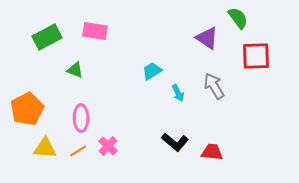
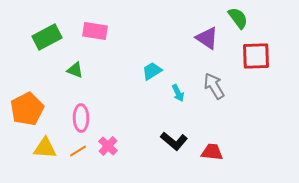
black L-shape: moved 1 px left, 1 px up
